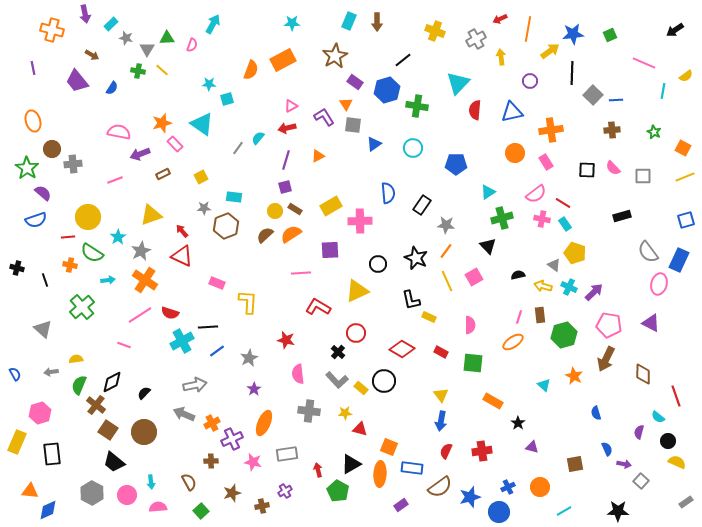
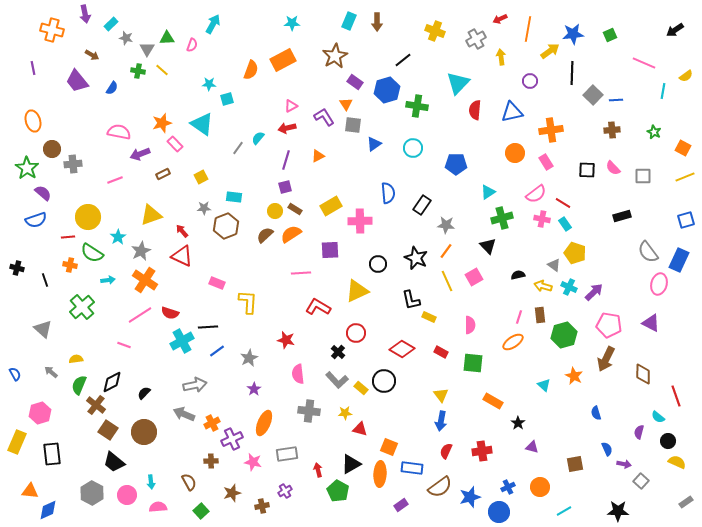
gray arrow at (51, 372): rotated 48 degrees clockwise
